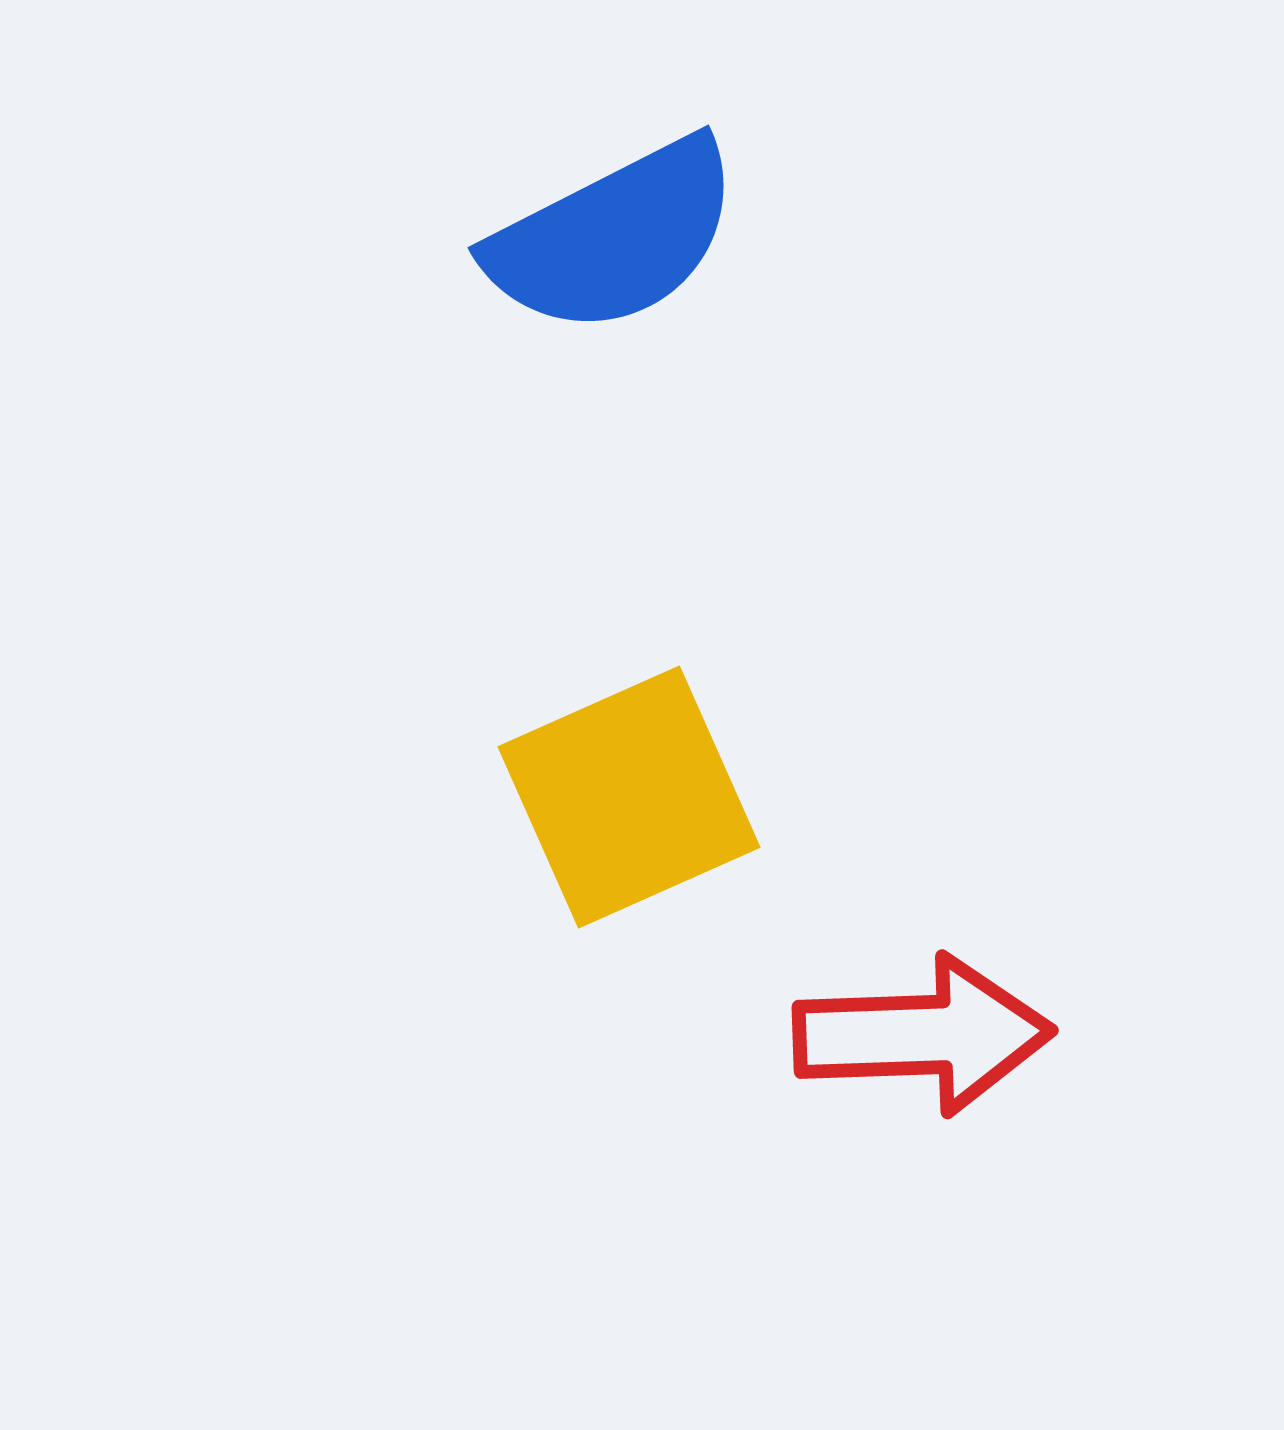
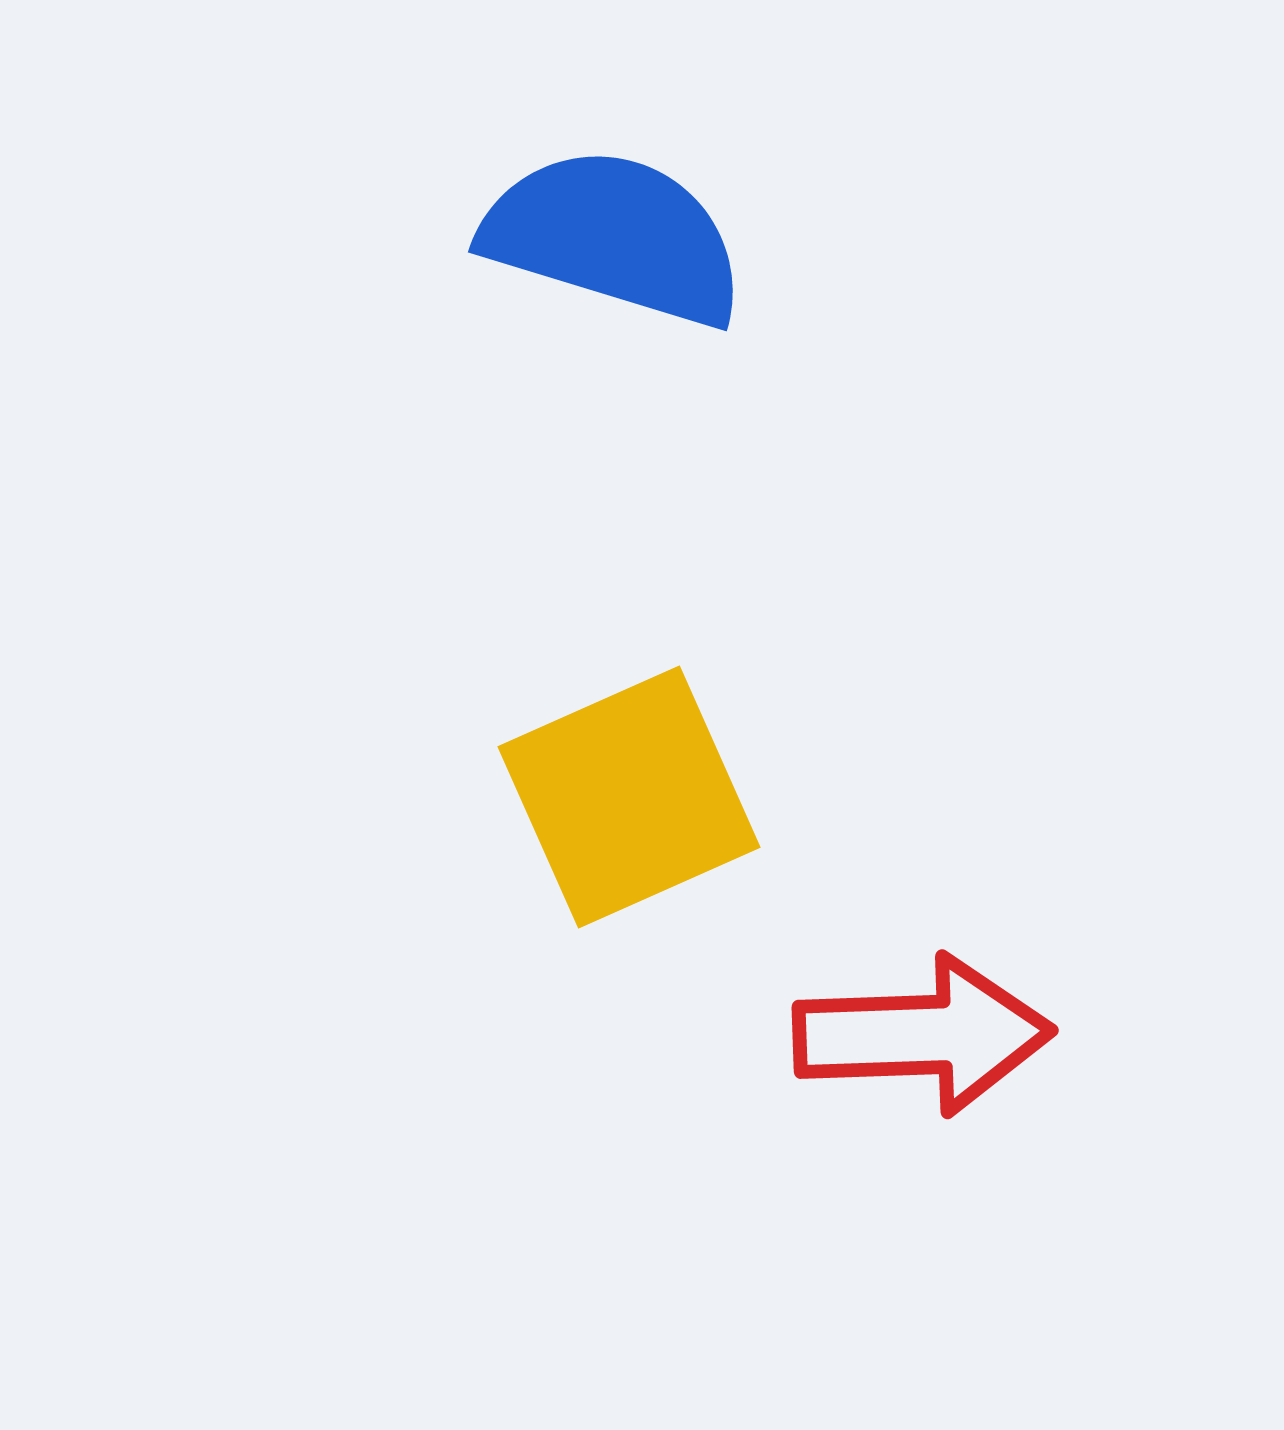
blue semicircle: rotated 136 degrees counterclockwise
